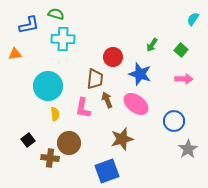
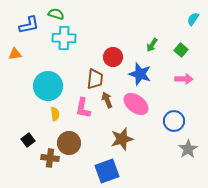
cyan cross: moved 1 px right, 1 px up
